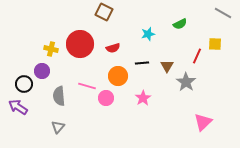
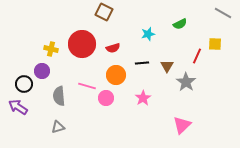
red circle: moved 2 px right
orange circle: moved 2 px left, 1 px up
pink triangle: moved 21 px left, 3 px down
gray triangle: rotated 32 degrees clockwise
